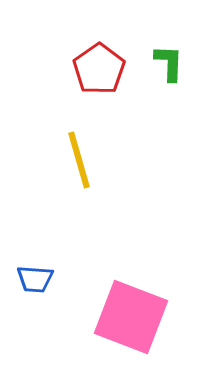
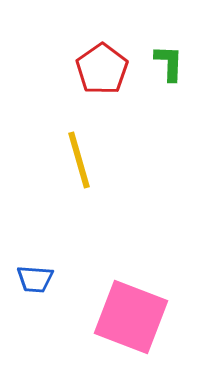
red pentagon: moved 3 px right
